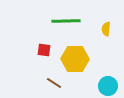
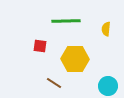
red square: moved 4 px left, 4 px up
